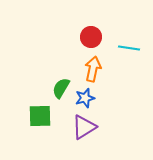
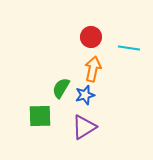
blue star: moved 3 px up
